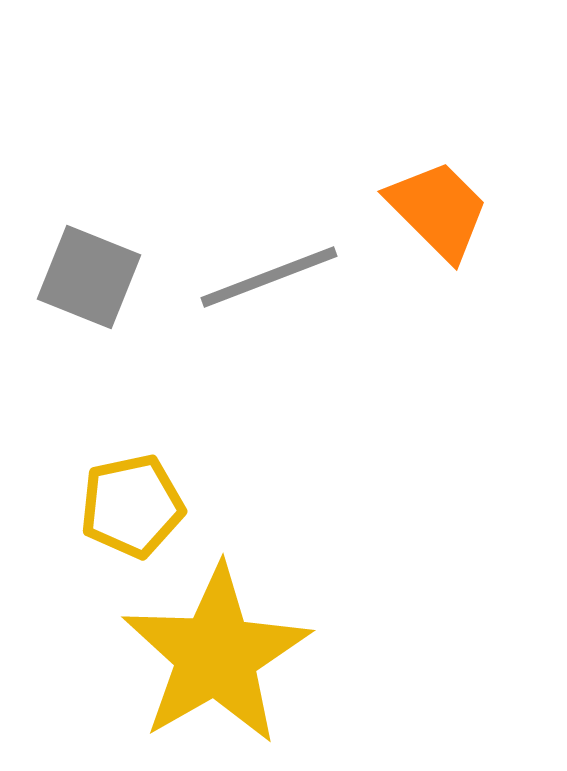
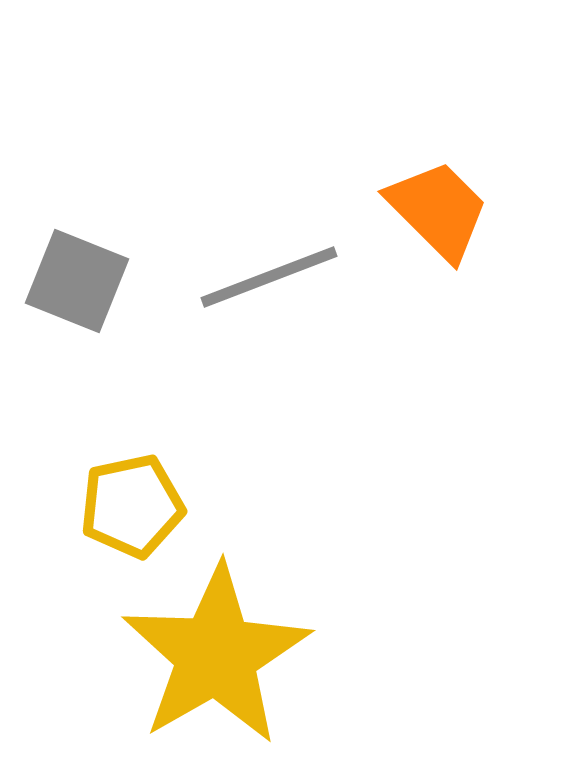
gray square: moved 12 px left, 4 px down
